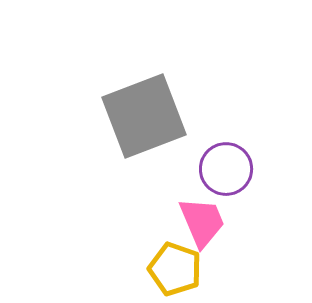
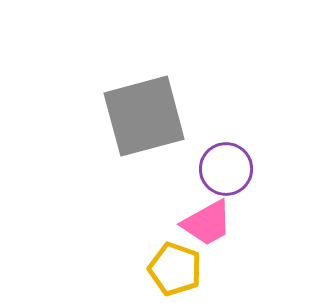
gray square: rotated 6 degrees clockwise
pink trapezoid: moved 5 px right, 1 px down; rotated 84 degrees clockwise
